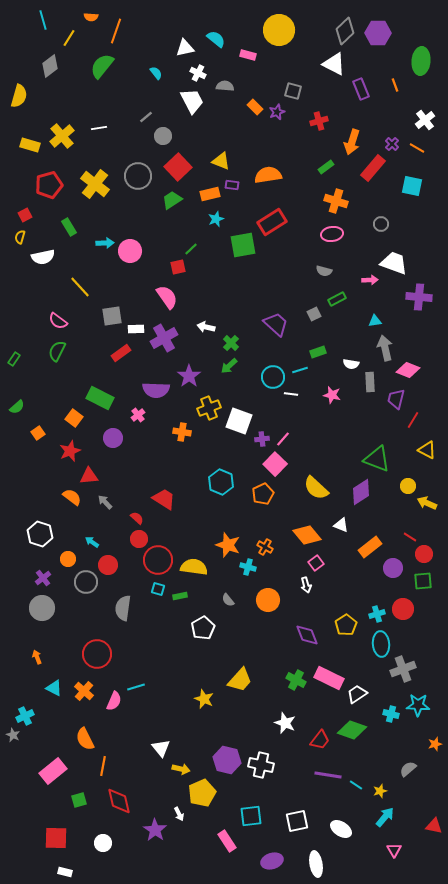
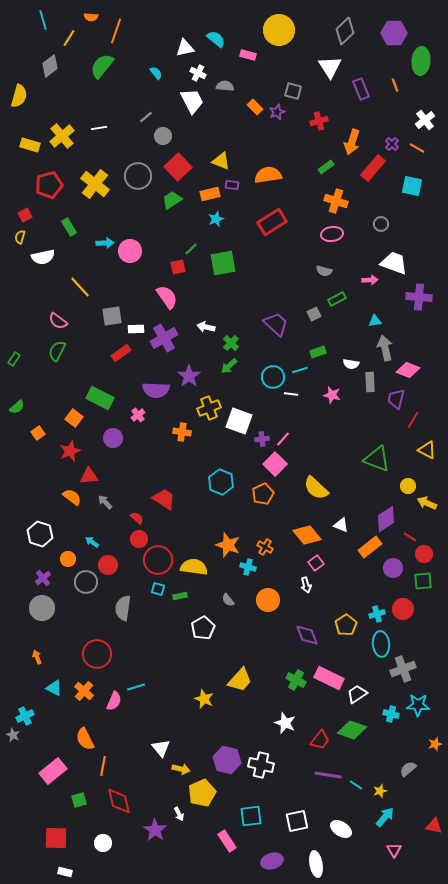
purple hexagon at (378, 33): moved 16 px right
white triangle at (334, 64): moved 4 px left, 3 px down; rotated 30 degrees clockwise
green square at (243, 245): moved 20 px left, 18 px down
purple diamond at (361, 492): moved 25 px right, 27 px down
